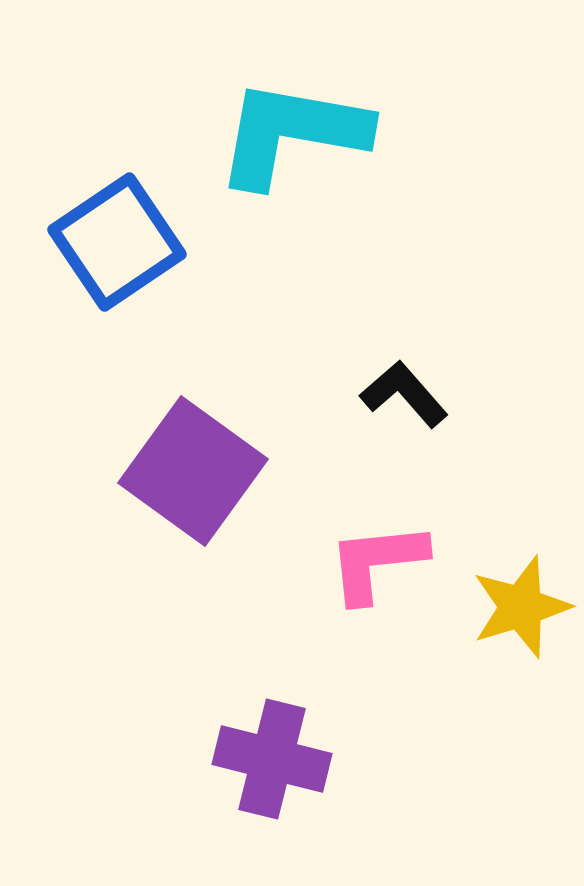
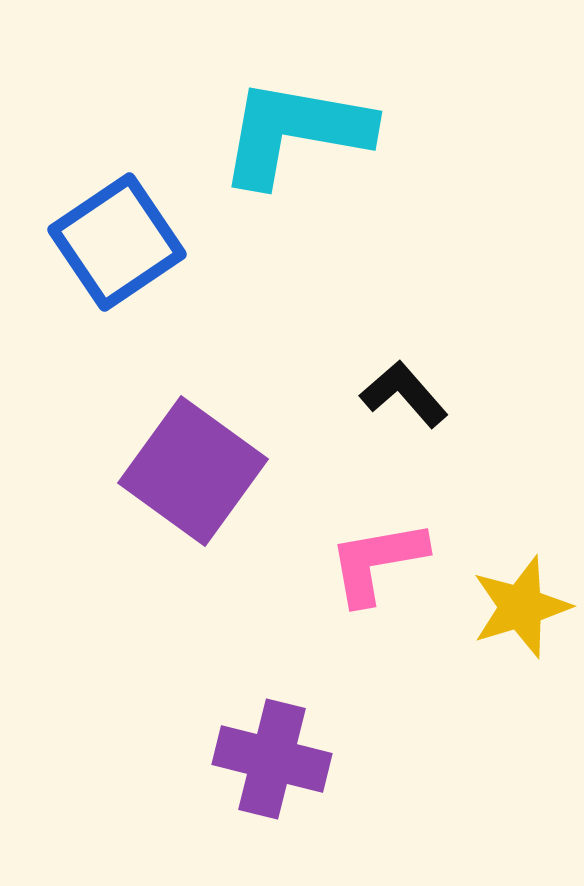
cyan L-shape: moved 3 px right, 1 px up
pink L-shape: rotated 4 degrees counterclockwise
